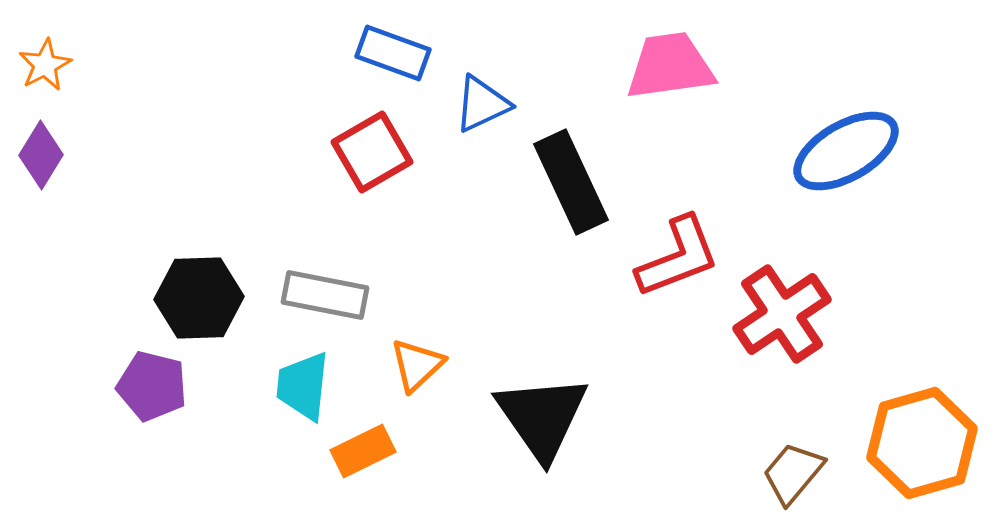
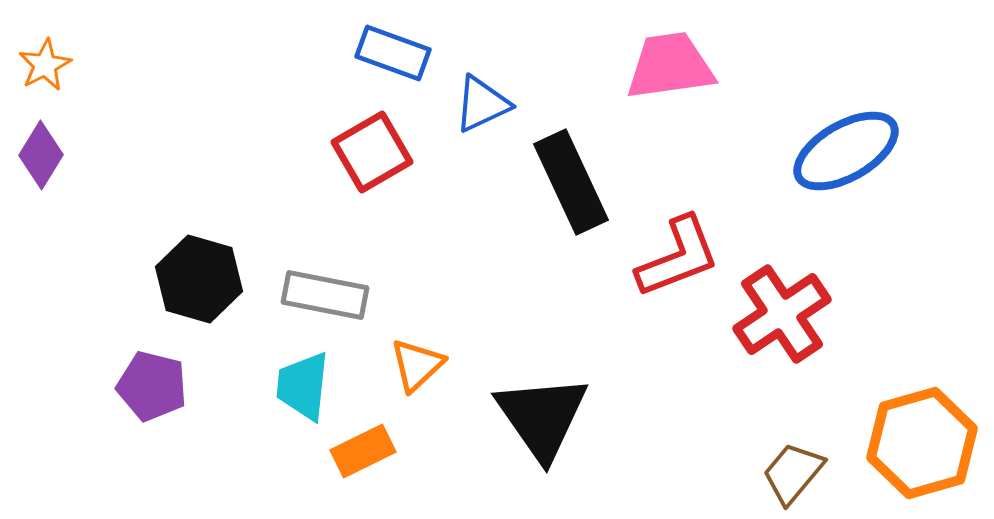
black hexagon: moved 19 px up; rotated 18 degrees clockwise
